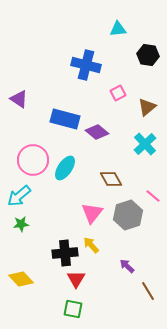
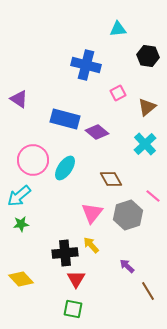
black hexagon: moved 1 px down
